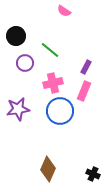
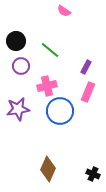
black circle: moved 5 px down
purple circle: moved 4 px left, 3 px down
pink cross: moved 6 px left, 3 px down
pink rectangle: moved 4 px right, 1 px down
